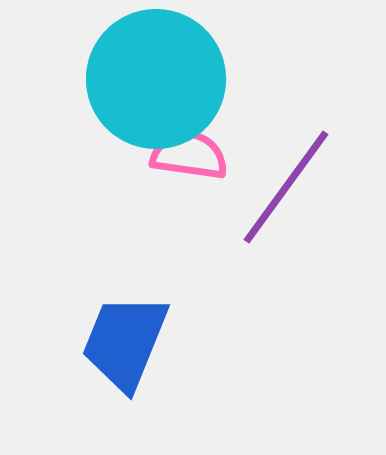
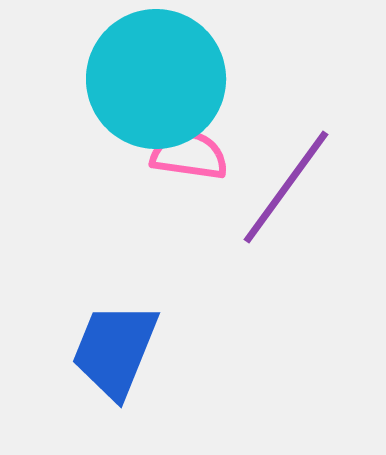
blue trapezoid: moved 10 px left, 8 px down
